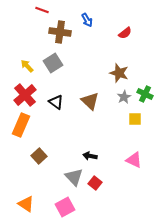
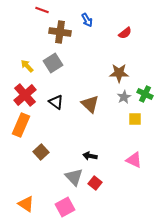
brown star: rotated 18 degrees counterclockwise
brown triangle: moved 3 px down
brown square: moved 2 px right, 4 px up
